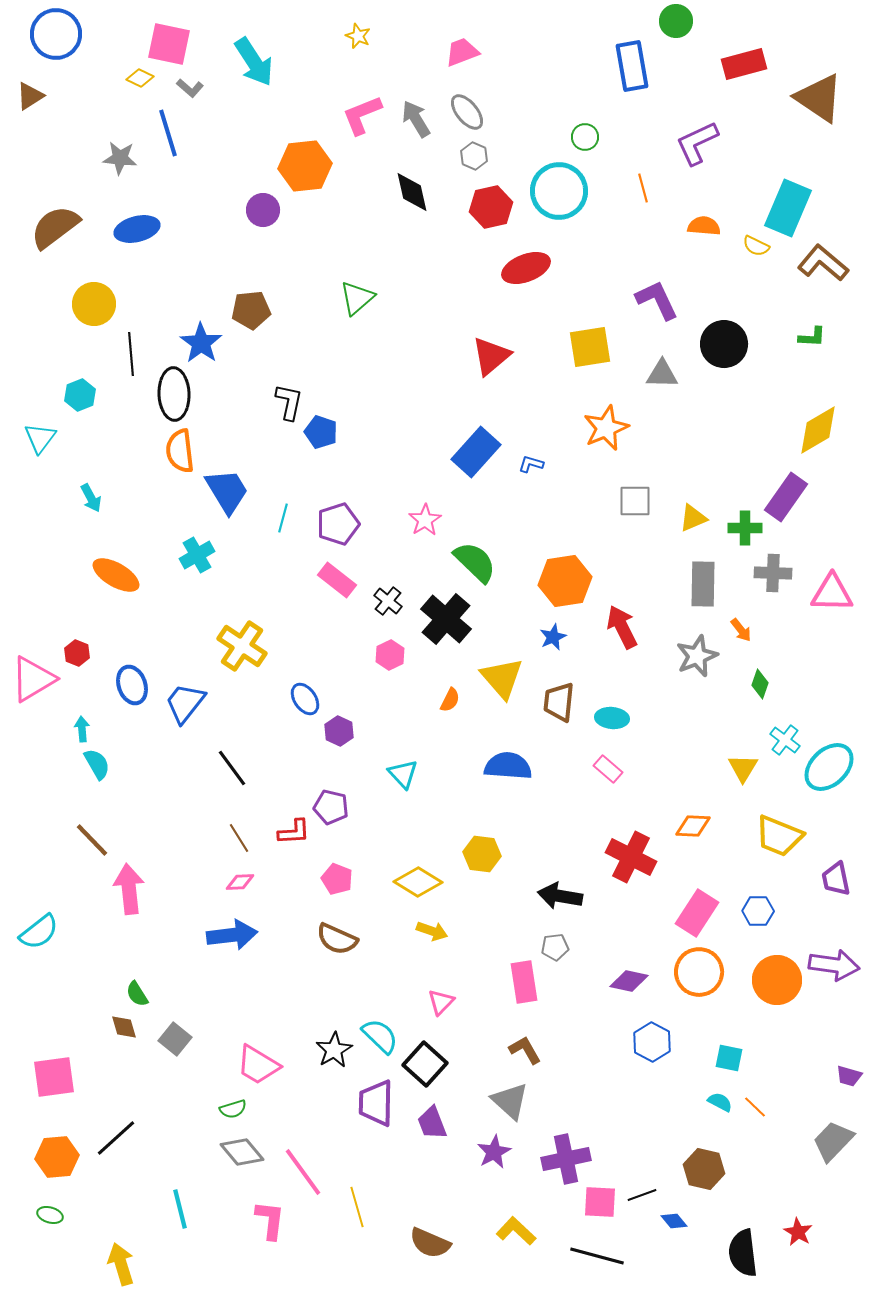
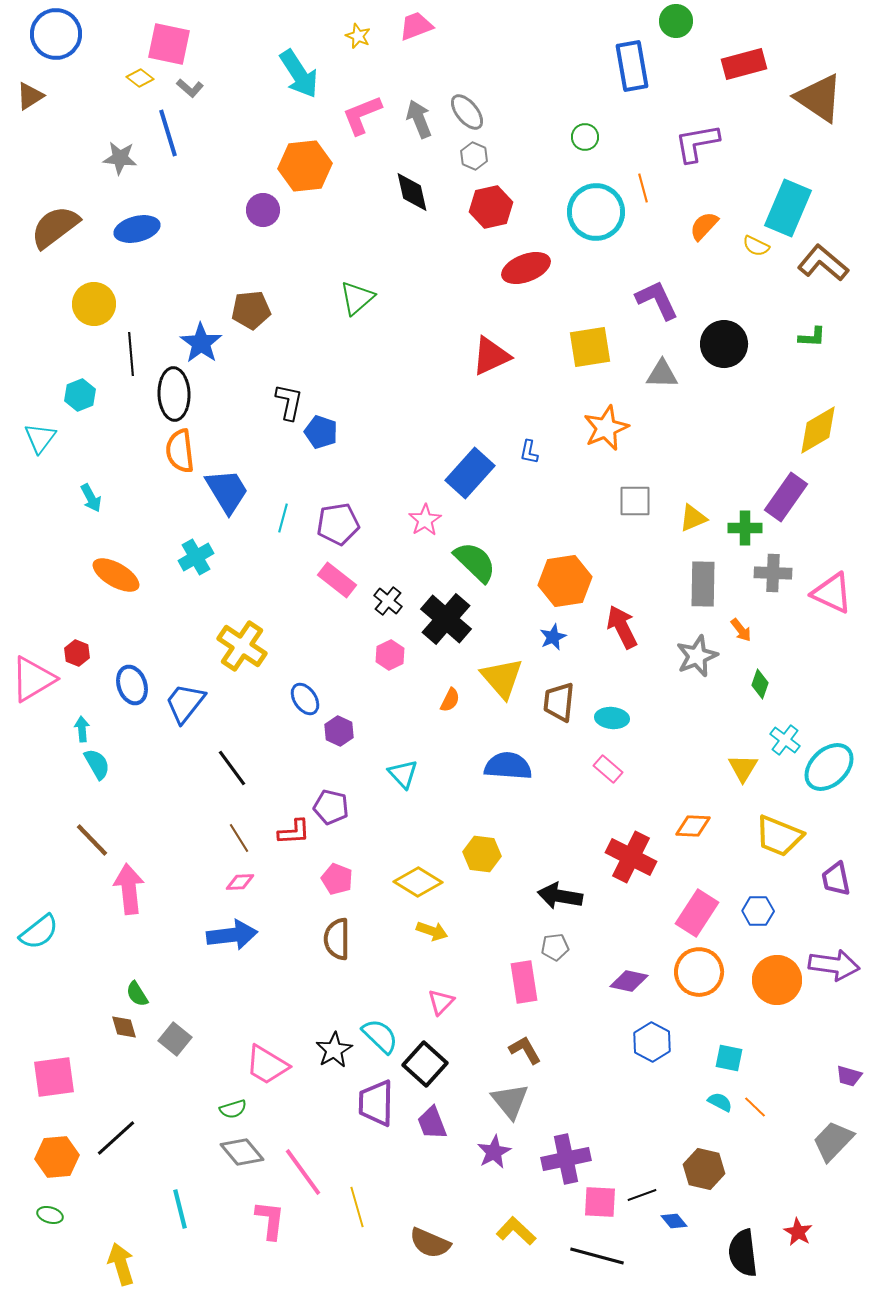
pink trapezoid at (462, 52): moved 46 px left, 26 px up
cyan arrow at (254, 62): moved 45 px right, 12 px down
yellow diamond at (140, 78): rotated 12 degrees clockwise
gray arrow at (416, 119): moved 3 px right; rotated 9 degrees clockwise
purple L-shape at (697, 143): rotated 15 degrees clockwise
cyan circle at (559, 191): moved 37 px right, 21 px down
orange semicircle at (704, 226): rotated 52 degrees counterclockwise
red triangle at (491, 356): rotated 15 degrees clockwise
blue rectangle at (476, 452): moved 6 px left, 21 px down
blue L-shape at (531, 464): moved 2 px left, 12 px up; rotated 95 degrees counterclockwise
purple pentagon at (338, 524): rotated 9 degrees clockwise
cyan cross at (197, 555): moved 1 px left, 2 px down
pink triangle at (832, 593): rotated 24 degrees clockwise
brown semicircle at (337, 939): rotated 66 degrees clockwise
pink trapezoid at (258, 1065): moved 9 px right
gray triangle at (510, 1101): rotated 9 degrees clockwise
